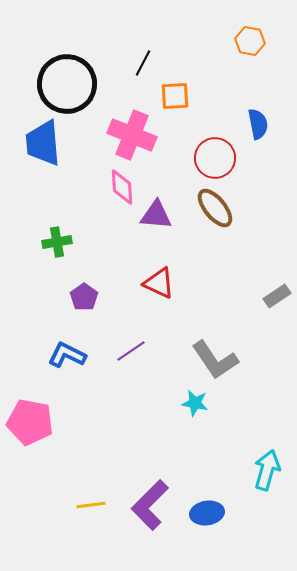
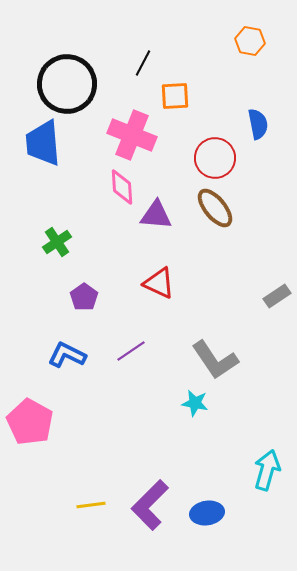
green cross: rotated 24 degrees counterclockwise
pink pentagon: rotated 18 degrees clockwise
